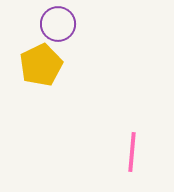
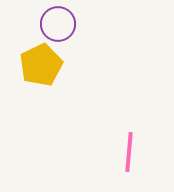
pink line: moved 3 px left
